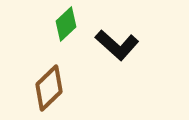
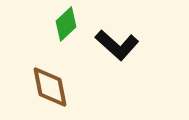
brown diamond: moved 1 px right, 1 px up; rotated 57 degrees counterclockwise
